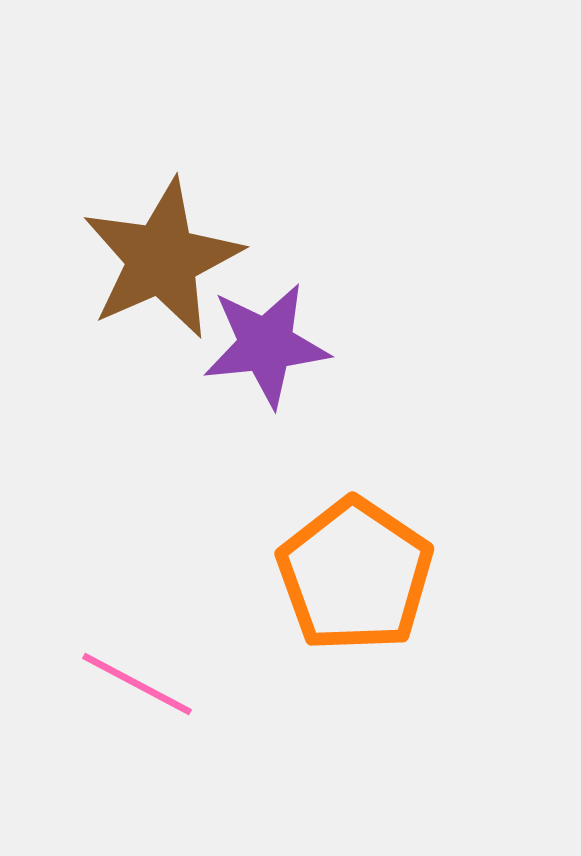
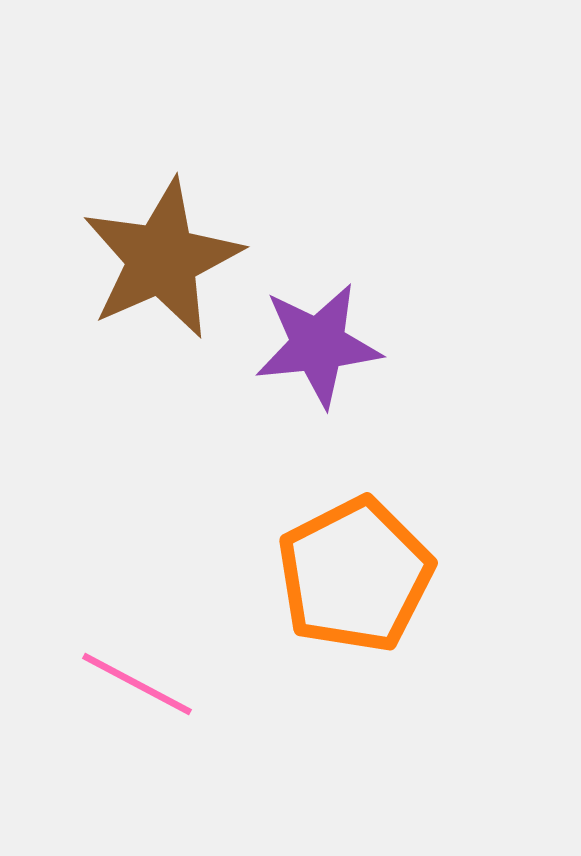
purple star: moved 52 px right
orange pentagon: rotated 11 degrees clockwise
